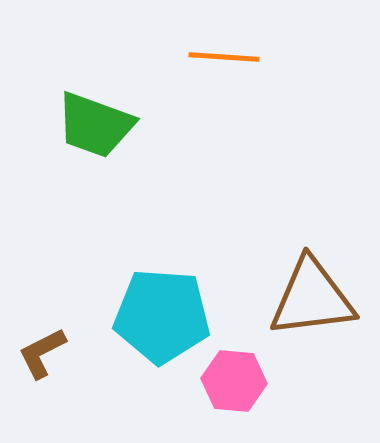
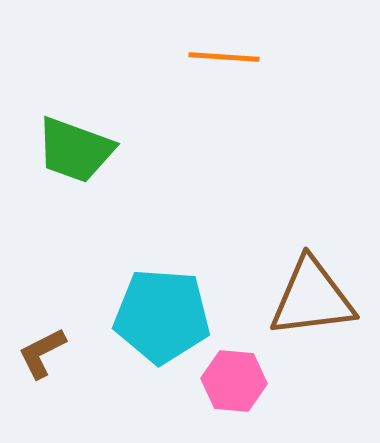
green trapezoid: moved 20 px left, 25 px down
